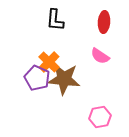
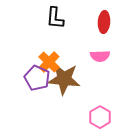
black L-shape: moved 2 px up
pink semicircle: rotated 36 degrees counterclockwise
pink hexagon: rotated 20 degrees counterclockwise
